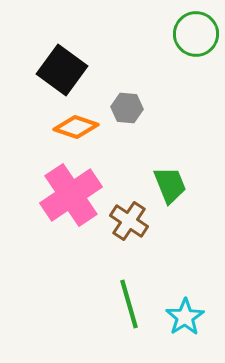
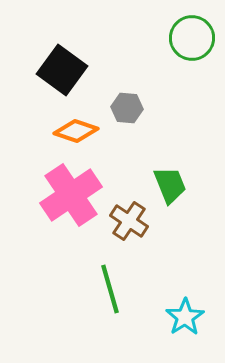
green circle: moved 4 px left, 4 px down
orange diamond: moved 4 px down
green line: moved 19 px left, 15 px up
